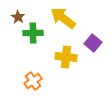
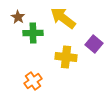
purple square: moved 1 px right, 1 px down
